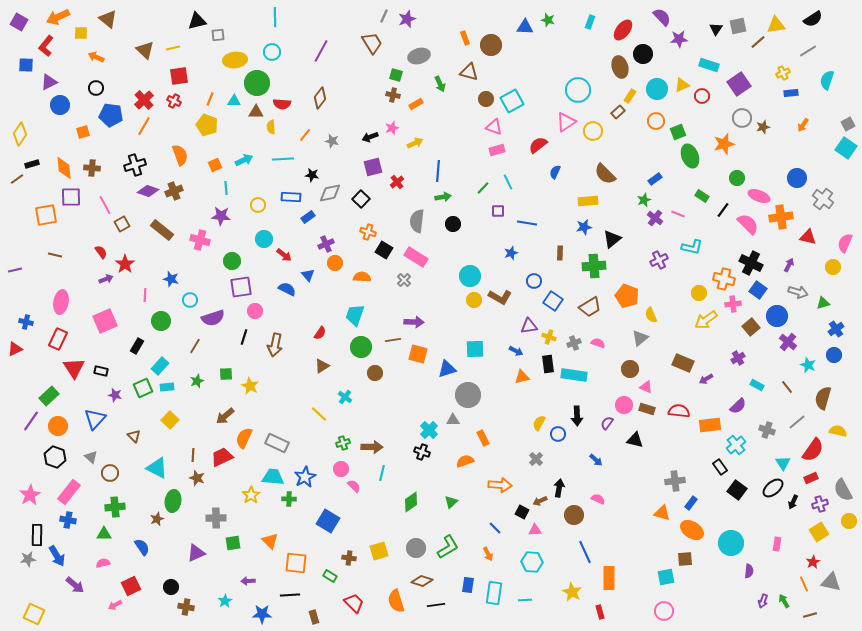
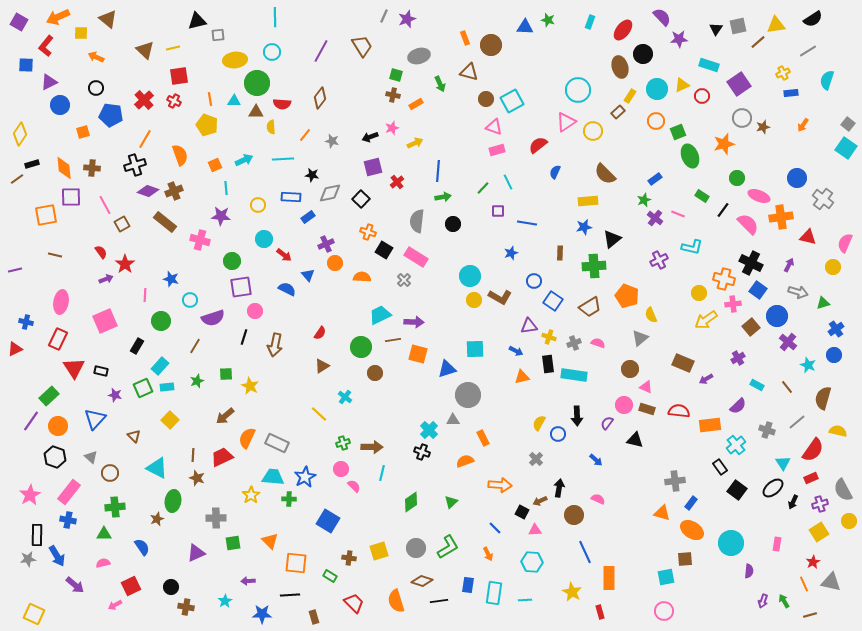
brown trapezoid at (372, 43): moved 10 px left, 3 px down
orange line at (210, 99): rotated 32 degrees counterclockwise
gray square at (848, 124): rotated 24 degrees counterclockwise
orange line at (144, 126): moved 1 px right, 13 px down
brown rectangle at (162, 230): moved 3 px right, 8 px up
cyan trapezoid at (355, 315): moved 25 px right; rotated 45 degrees clockwise
orange semicircle at (244, 438): moved 3 px right
black line at (436, 605): moved 3 px right, 4 px up
